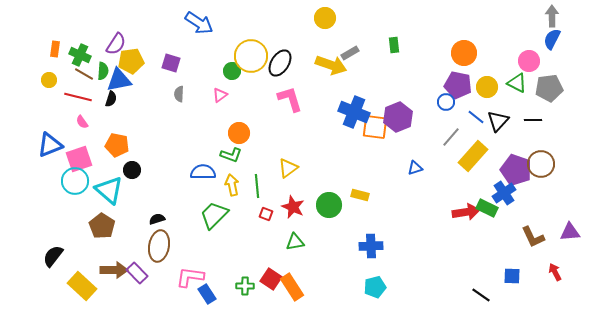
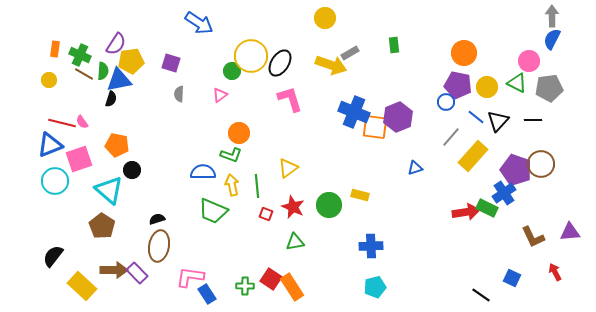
red line at (78, 97): moved 16 px left, 26 px down
cyan circle at (75, 181): moved 20 px left
green trapezoid at (214, 215): moved 1 px left, 4 px up; rotated 112 degrees counterclockwise
blue square at (512, 276): moved 2 px down; rotated 24 degrees clockwise
